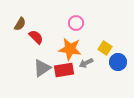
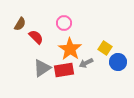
pink circle: moved 12 px left
orange star: rotated 25 degrees clockwise
